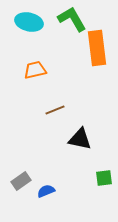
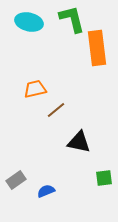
green L-shape: rotated 16 degrees clockwise
orange trapezoid: moved 19 px down
brown line: moved 1 px right; rotated 18 degrees counterclockwise
black triangle: moved 1 px left, 3 px down
gray rectangle: moved 5 px left, 1 px up
